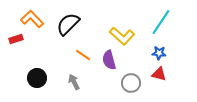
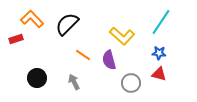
black semicircle: moved 1 px left
